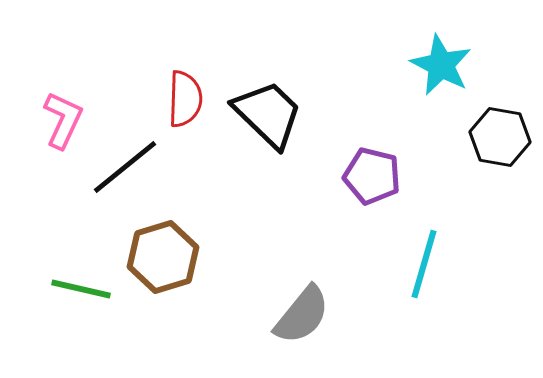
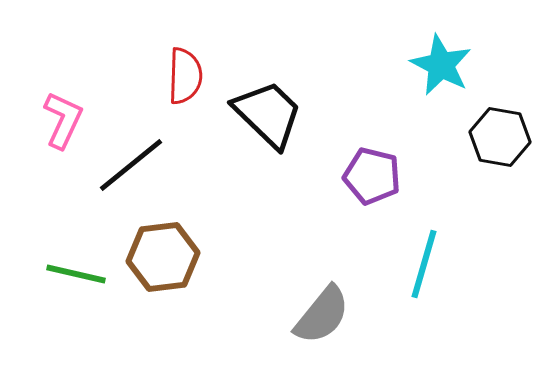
red semicircle: moved 23 px up
black line: moved 6 px right, 2 px up
brown hexagon: rotated 10 degrees clockwise
green line: moved 5 px left, 15 px up
gray semicircle: moved 20 px right
